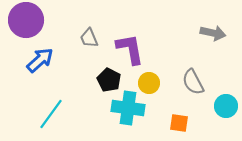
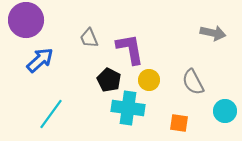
yellow circle: moved 3 px up
cyan circle: moved 1 px left, 5 px down
